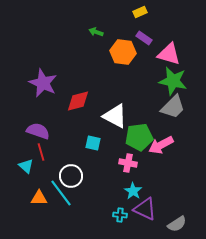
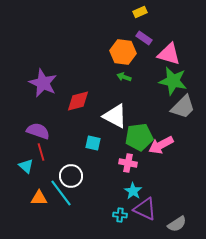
green arrow: moved 28 px right, 45 px down
gray trapezoid: moved 10 px right
